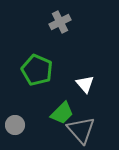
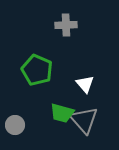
gray cross: moved 6 px right, 3 px down; rotated 25 degrees clockwise
green trapezoid: rotated 60 degrees clockwise
gray triangle: moved 3 px right, 10 px up
